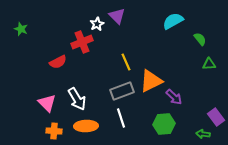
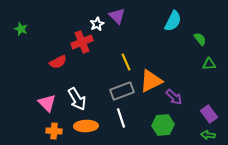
cyan semicircle: rotated 145 degrees clockwise
purple rectangle: moved 7 px left, 3 px up
green hexagon: moved 1 px left, 1 px down
green arrow: moved 5 px right, 1 px down
